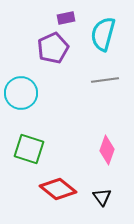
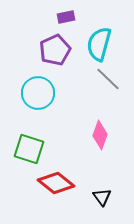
purple rectangle: moved 1 px up
cyan semicircle: moved 4 px left, 10 px down
purple pentagon: moved 2 px right, 2 px down
gray line: moved 3 px right, 1 px up; rotated 52 degrees clockwise
cyan circle: moved 17 px right
pink diamond: moved 7 px left, 15 px up
red diamond: moved 2 px left, 6 px up
